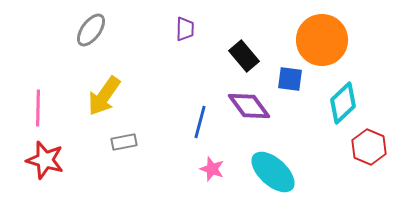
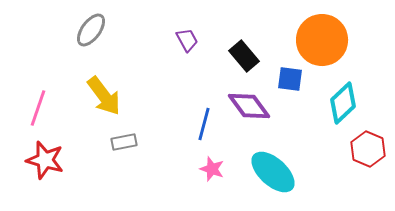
purple trapezoid: moved 2 px right, 11 px down; rotated 30 degrees counterclockwise
yellow arrow: rotated 72 degrees counterclockwise
pink line: rotated 18 degrees clockwise
blue line: moved 4 px right, 2 px down
red hexagon: moved 1 px left, 2 px down
